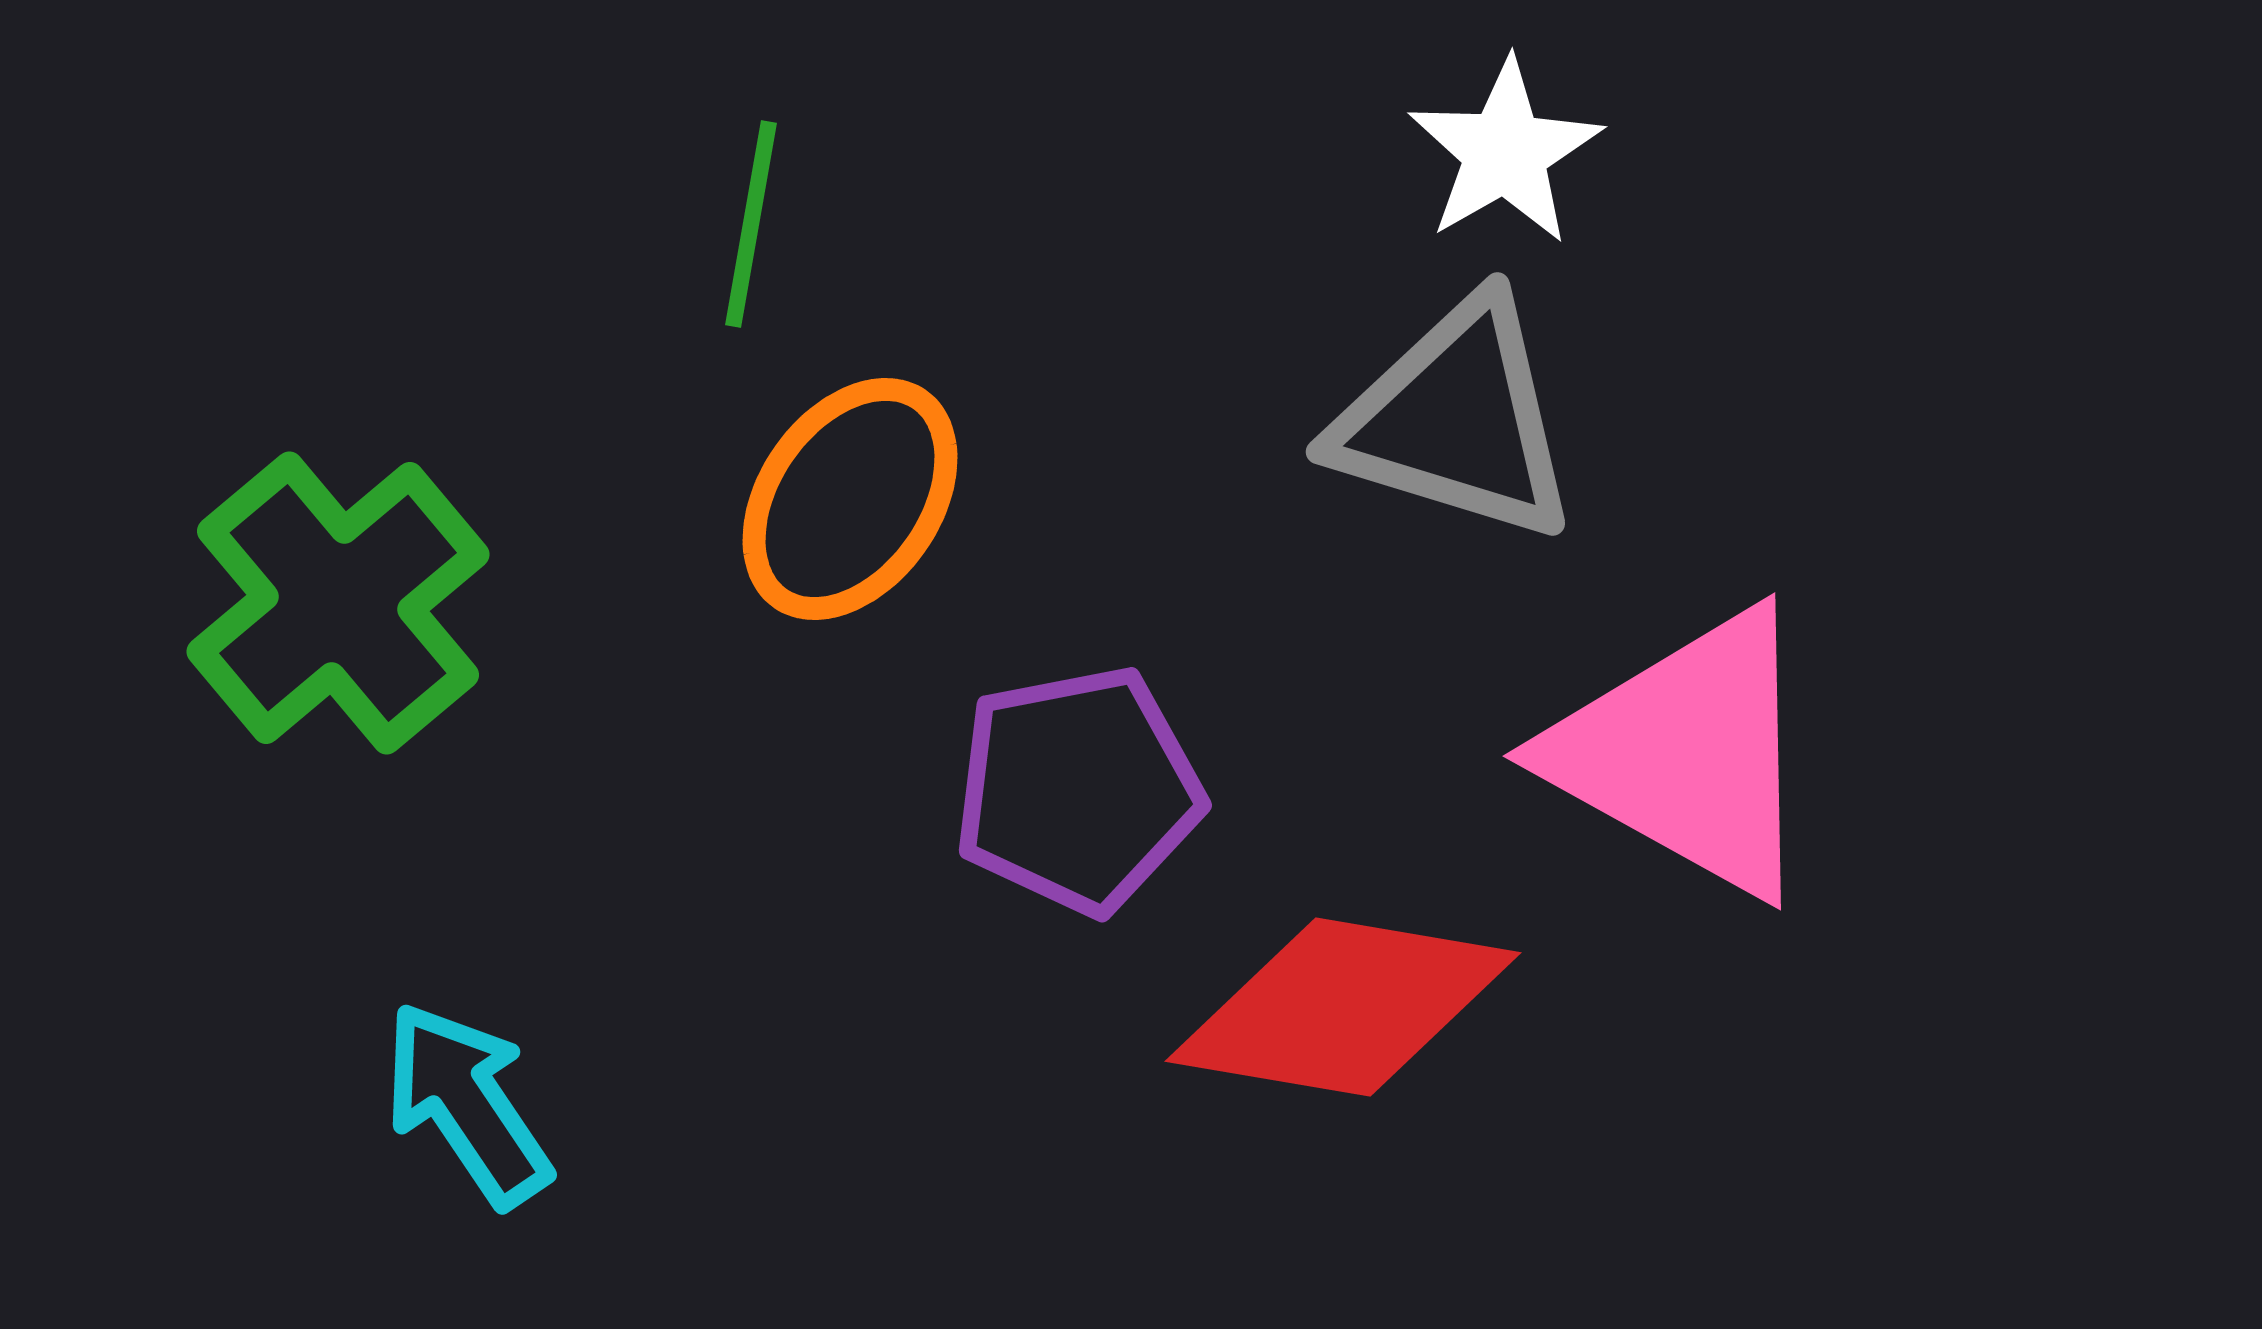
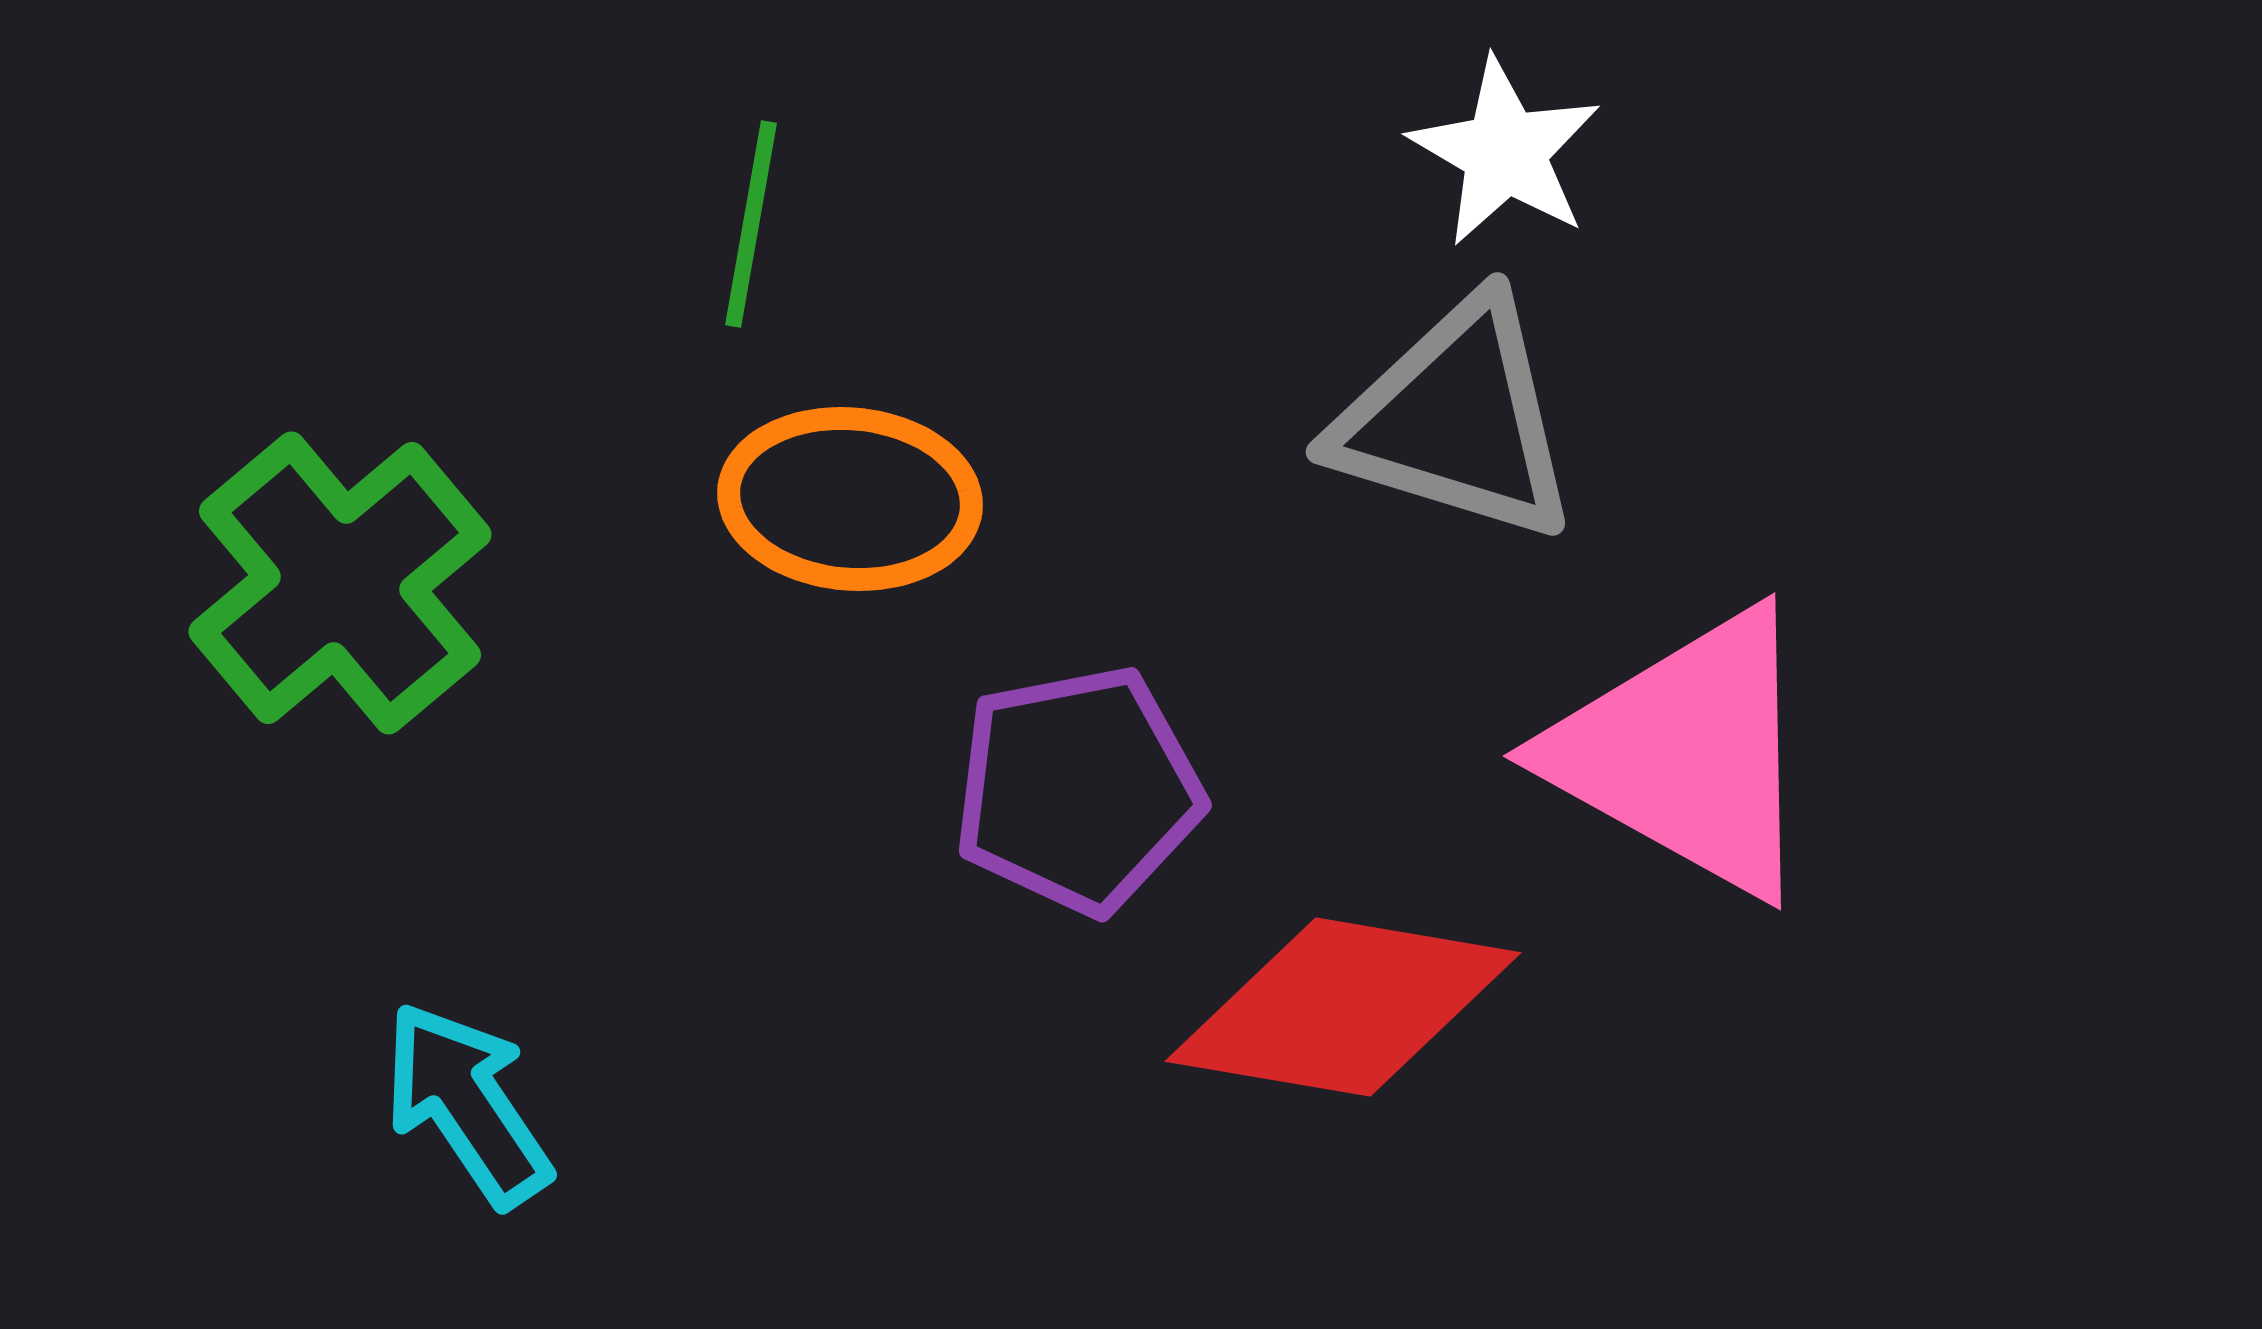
white star: rotated 12 degrees counterclockwise
orange ellipse: rotated 60 degrees clockwise
green cross: moved 2 px right, 20 px up
